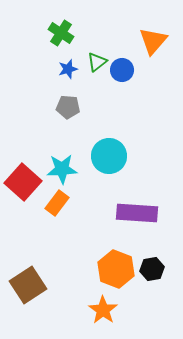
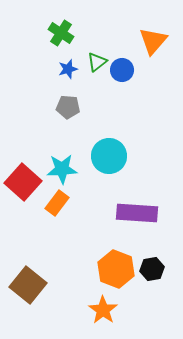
brown square: rotated 18 degrees counterclockwise
